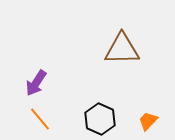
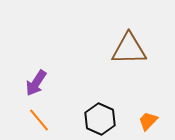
brown triangle: moved 7 px right
orange line: moved 1 px left, 1 px down
